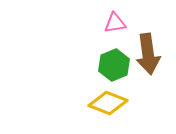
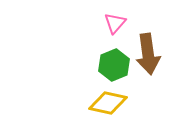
pink triangle: rotated 40 degrees counterclockwise
yellow diamond: rotated 9 degrees counterclockwise
